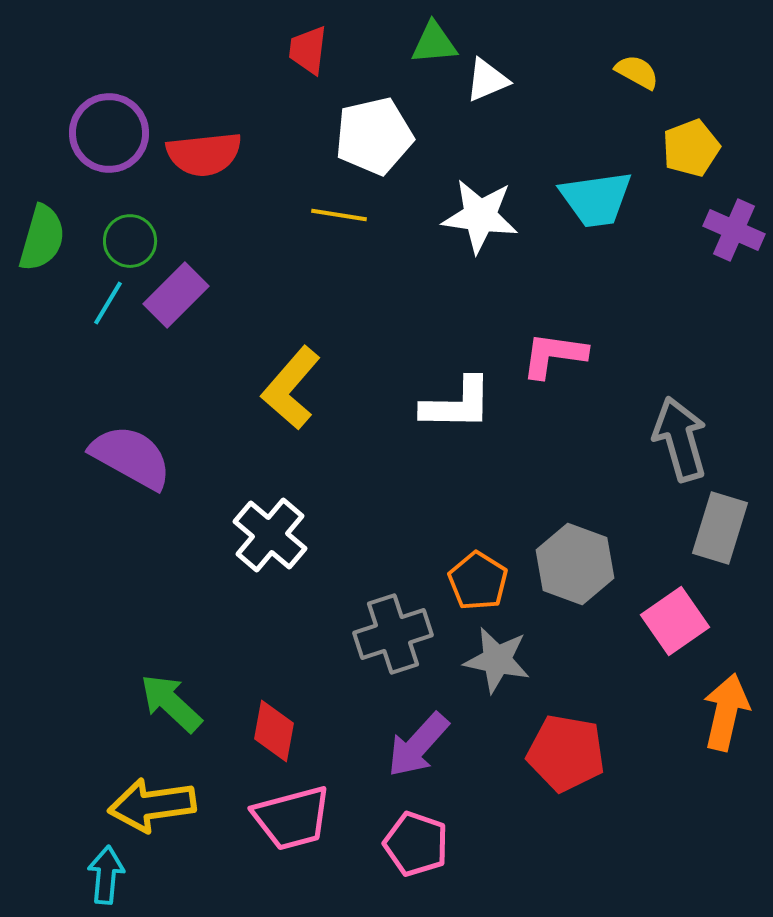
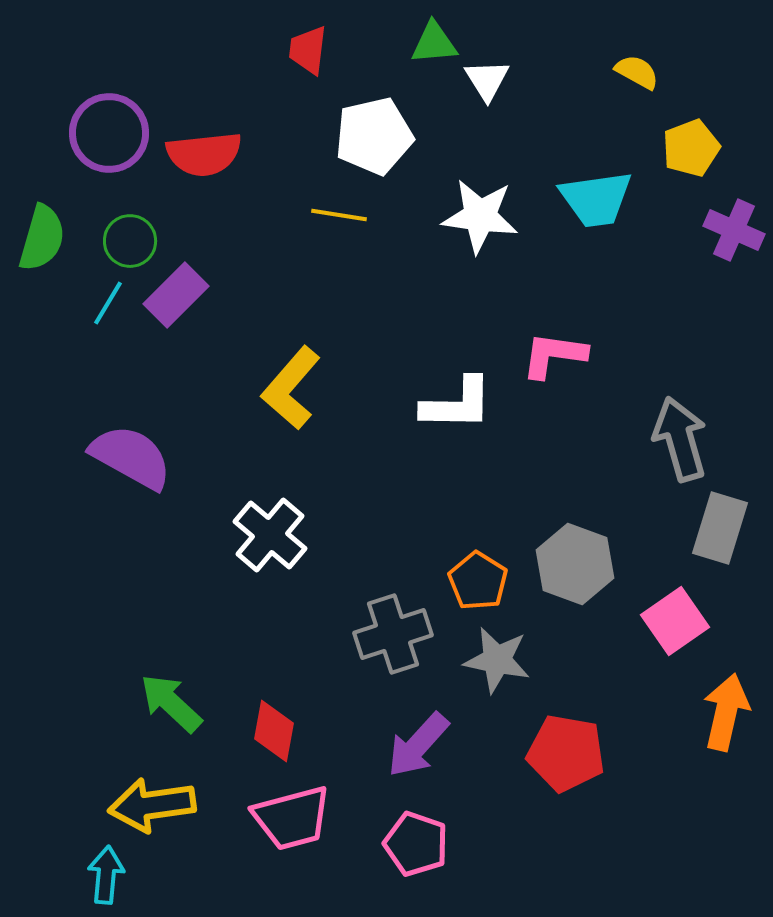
white triangle: rotated 39 degrees counterclockwise
